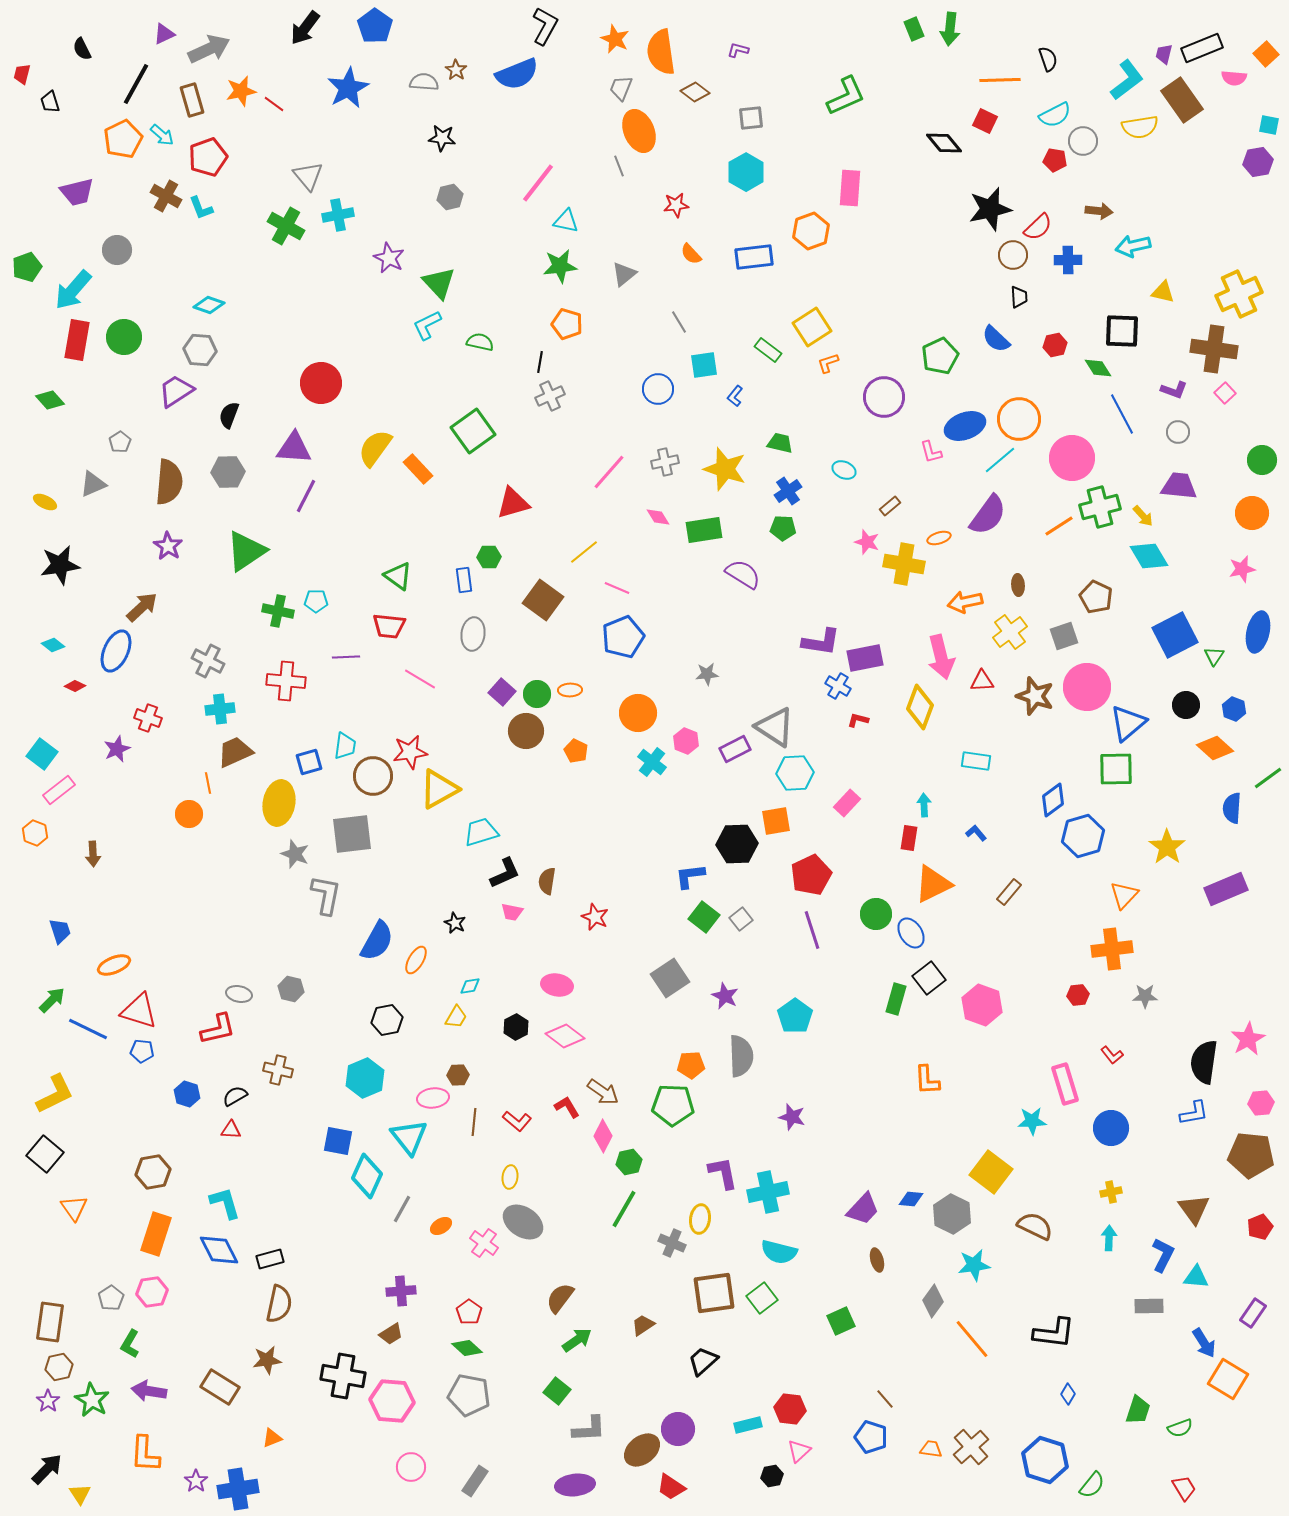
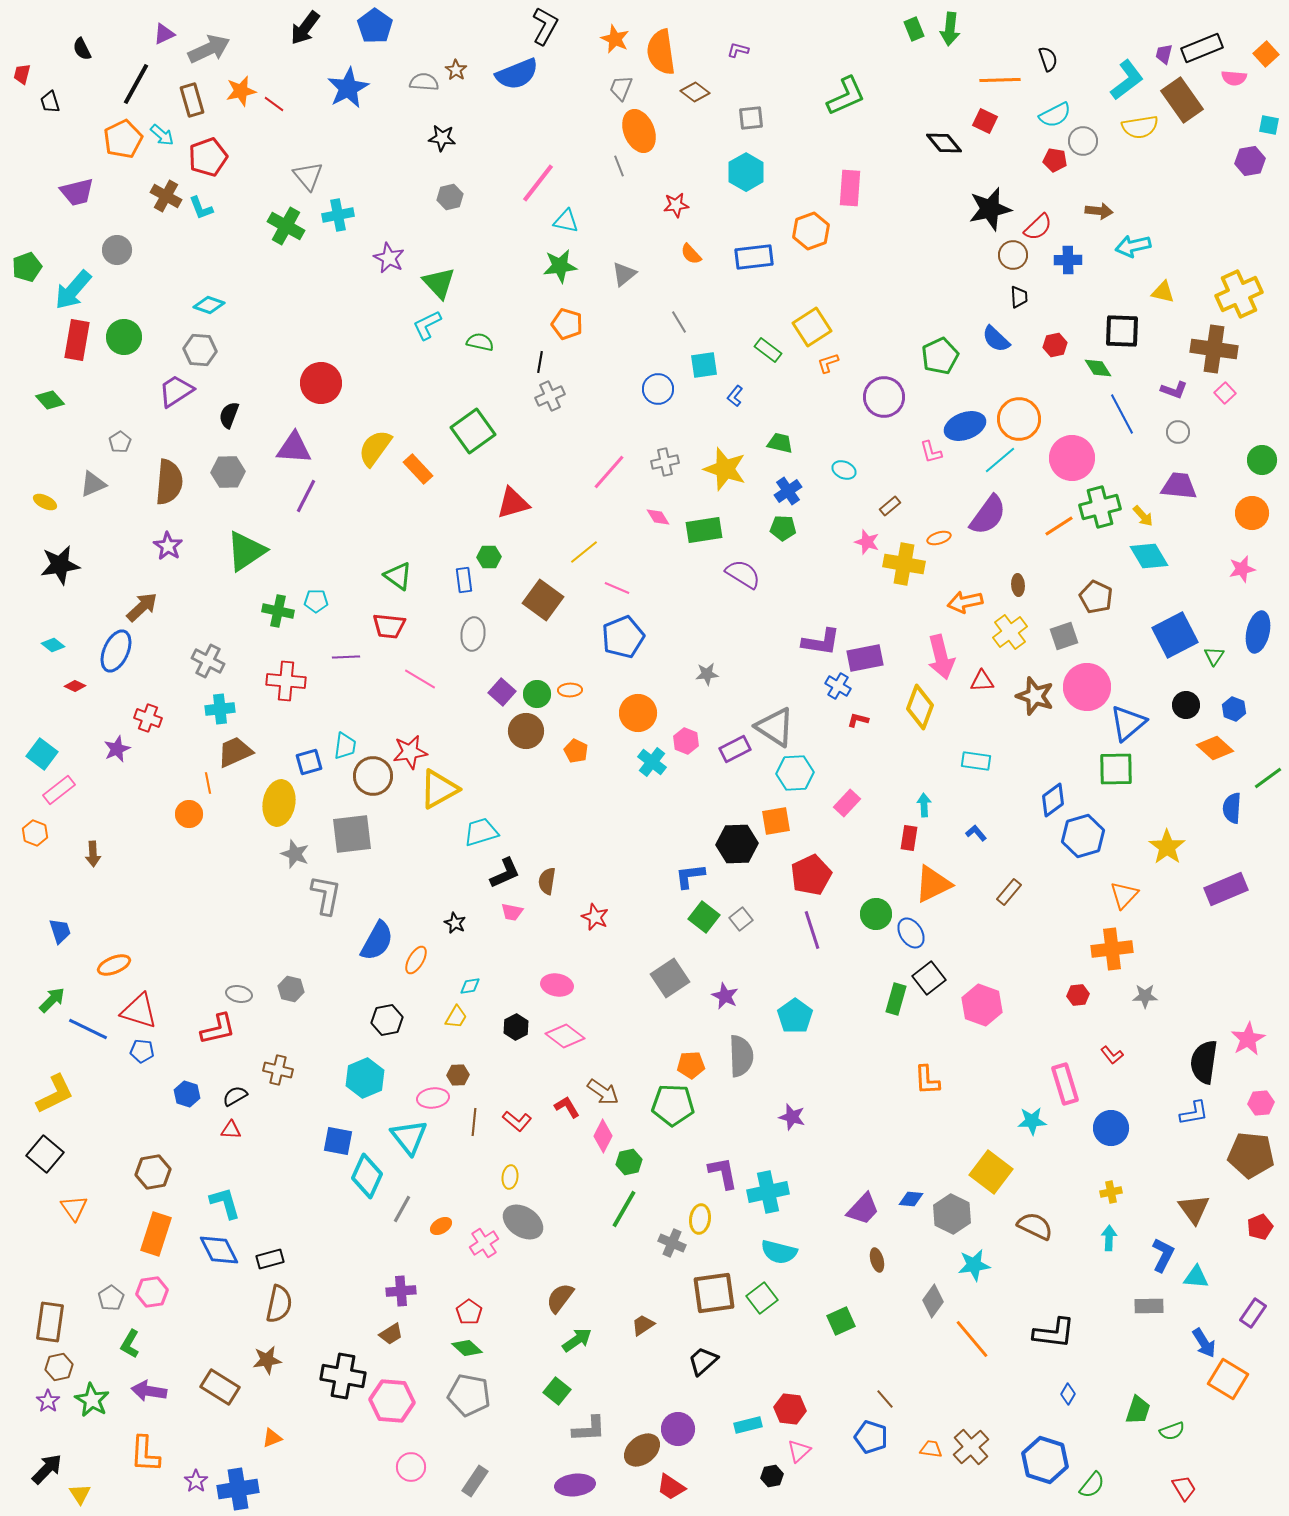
purple hexagon at (1258, 162): moved 8 px left, 1 px up
pink cross at (484, 1243): rotated 20 degrees clockwise
green semicircle at (1180, 1428): moved 8 px left, 3 px down
